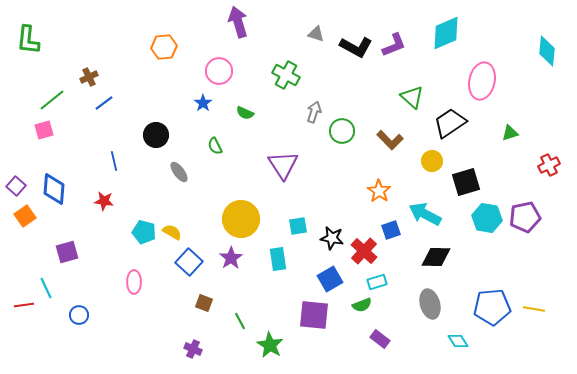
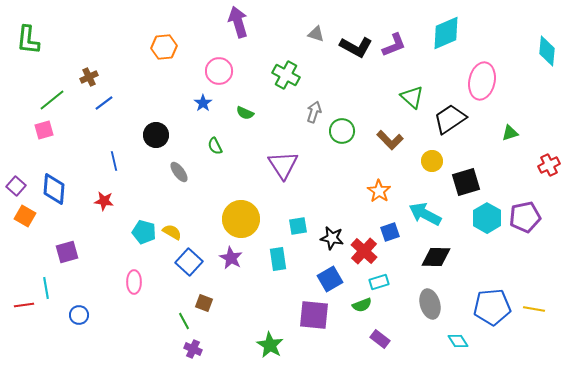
black trapezoid at (450, 123): moved 4 px up
orange square at (25, 216): rotated 25 degrees counterclockwise
cyan hexagon at (487, 218): rotated 20 degrees clockwise
blue square at (391, 230): moved 1 px left, 2 px down
purple star at (231, 258): rotated 10 degrees counterclockwise
cyan rectangle at (377, 282): moved 2 px right
cyan line at (46, 288): rotated 15 degrees clockwise
green line at (240, 321): moved 56 px left
